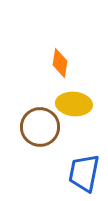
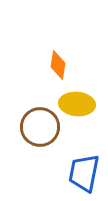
orange diamond: moved 2 px left, 2 px down
yellow ellipse: moved 3 px right
